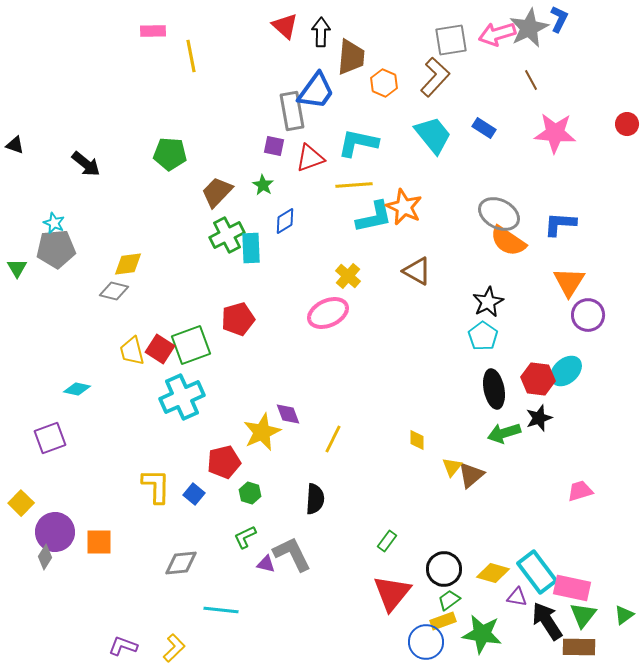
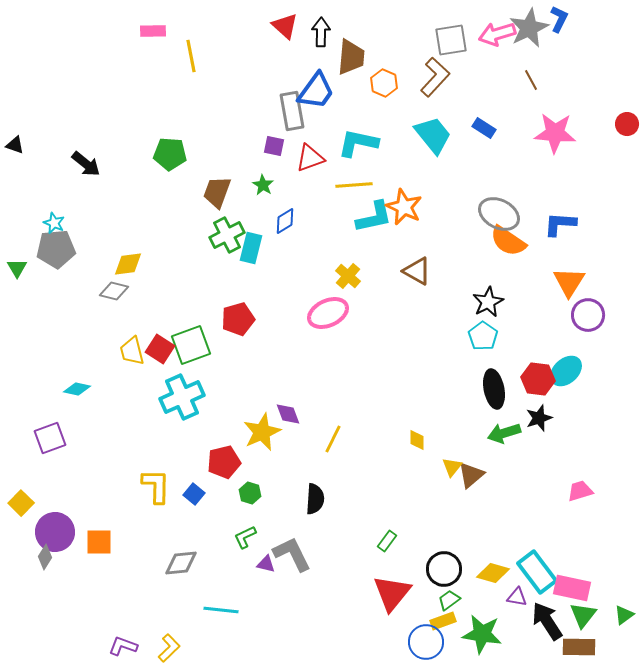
brown trapezoid at (217, 192): rotated 24 degrees counterclockwise
cyan rectangle at (251, 248): rotated 16 degrees clockwise
yellow L-shape at (174, 648): moved 5 px left
